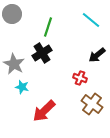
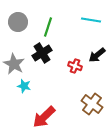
gray circle: moved 6 px right, 8 px down
cyan line: rotated 30 degrees counterclockwise
red cross: moved 5 px left, 12 px up
cyan star: moved 2 px right, 1 px up
red arrow: moved 6 px down
